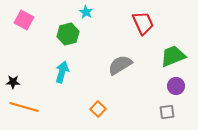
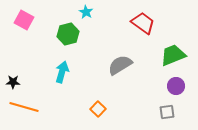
red trapezoid: rotated 30 degrees counterclockwise
green trapezoid: moved 1 px up
